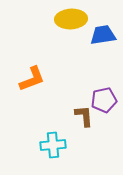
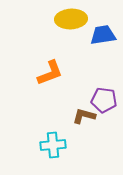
orange L-shape: moved 18 px right, 6 px up
purple pentagon: rotated 20 degrees clockwise
brown L-shape: rotated 70 degrees counterclockwise
